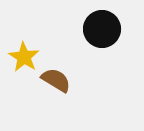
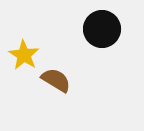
yellow star: moved 2 px up
